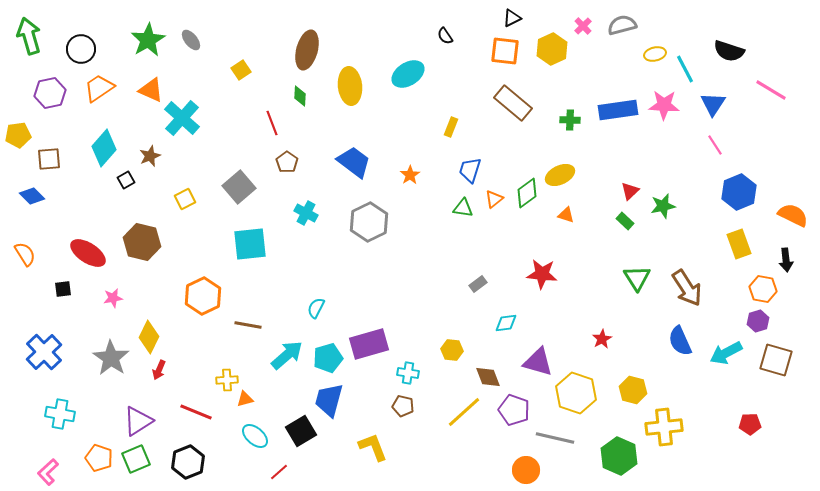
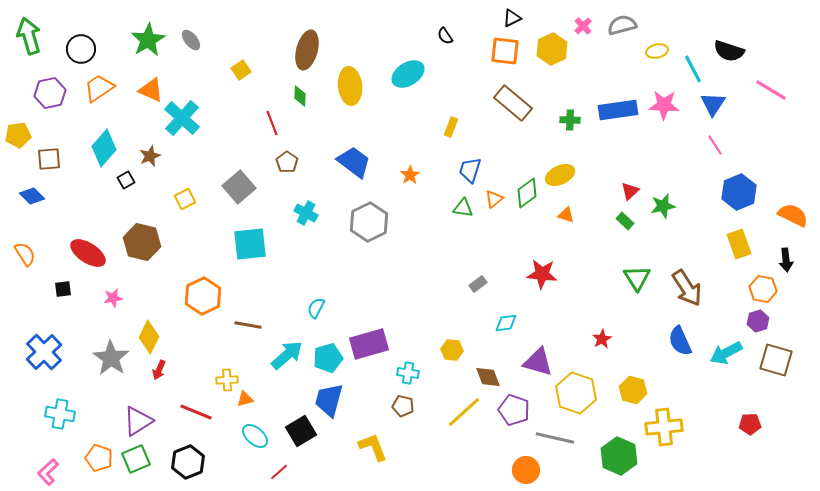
yellow ellipse at (655, 54): moved 2 px right, 3 px up
cyan line at (685, 69): moved 8 px right
